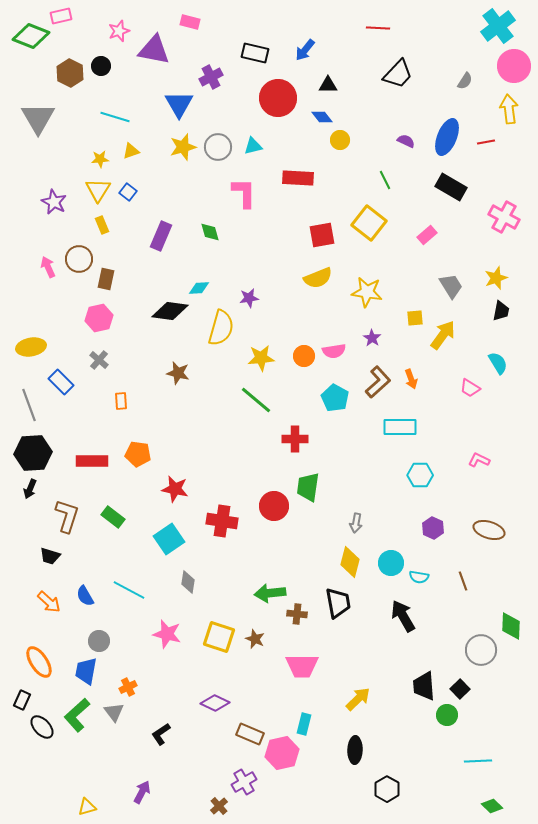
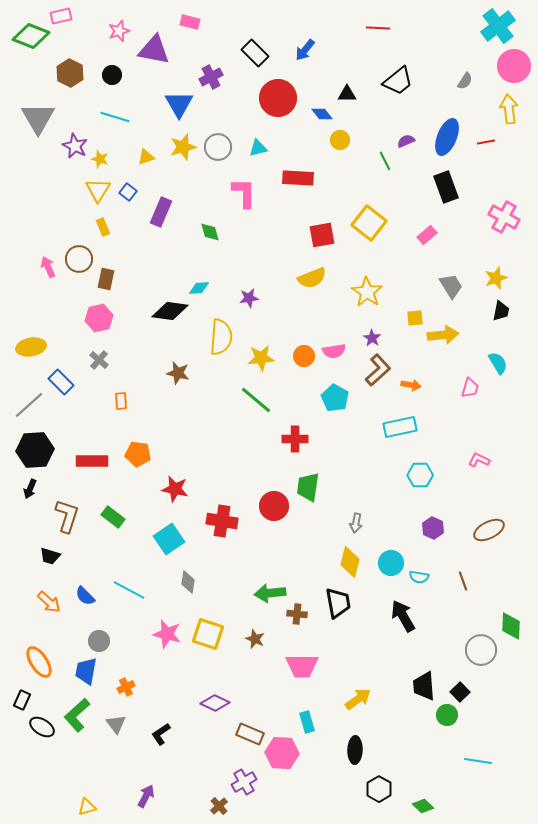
black rectangle at (255, 53): rotated 32 degrees clockwise
black circle at (101, 66): moved 11 px right, 9 px down
black trapezoid at (398, 74): moved 7 px down; rotated 8 degrees clockwise
black triangle at (328, 85): moved 19 px right, 9 px down
blue diamond at (322, 117): moved 3 px up
purple semicircle at (406, 141): rotated 48 degrees counterclockwise
cyan triangle at (253, 146): moved 5 px right, 2 px down
yellow triangle at (131, 151): moved 15 px right, 6 px down
yellow star at (100, 159): rotated 24 degrees clockwise
green line at (385, 180): moved 19 px up
black rectangle at (451, 187): moved 5 px left; rotated 40 degrees clockwise
purple star at (54, 202): moved 21 px right, 56 px up
yellow rectangle at (102, 225): moved 1 px right, 2 px down
purple rectangle at (161, 236): moved 24 px up
yellow semicircle at (318, 278): moved 6 px left
yellow star at (367, 292): rotated 24 degrees clockwise
yellow semicircle at (221, 328): moved 9 px down; rotated 12 degrees counterclockwise
yellow arrow at (443, 335): rotated 48 degrees clockwise
orange arrow at (411, 379): moved 6 px down; rotated 60 degrees counterclockwise
brown L-shape at (378, 382): moved 12 px up
pink trapezoid at (470, 388): rotated 105 degrees counterclockwise
gray line at (29, 405): rotated 68 degrees clockwise
cyan rectangle at (400, 427): rotated 12 degrees counterclockwise
black hexagon at (33, 453): moved 2 px right, 3 px up
brown ellipse at (489, 530): rotated 44 degrees counterclockwise
blue semicircle at (85, 596): rotated 15 degrees counterclockwise
yellow square at (219, 637): moved 11 px left, 3 px up
orange cross at (128, 687): moved 2 px left
black square at (460, 689): moved 3 px down
yellow arrow at (358, 699): rotated 8 degrees clockwise
gray triangle at (114, 712): moved 2 px right, 12 px down
cyan rectangle at (304, 724): moved 3 px right, 2 px up; rotated 30 degrees counterclockwise
black ellipse at (42, 727): rotated 15 degrees counterclockwise
pink hexagon at (282, 753): rotated 16 degrees clockwise
cyan line at (478, 761): rotated 12 degrees clockwise
black hexagon at (387, 789): moved 8 px left
purple arrow at (142, 792): moved 4 px right, 4 px down
green diamond at (492, 806): moved 69 px left
